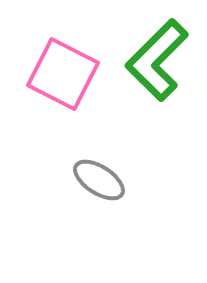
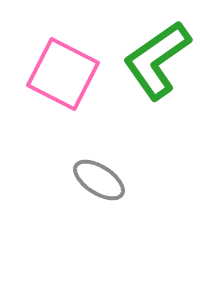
green L-shape: rotated 10 degrees clockwise
